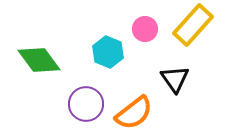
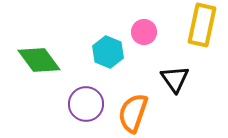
yellow rectangle: moved 9 px right; rotated 30 degrees counterclockwise
pink circle: moved 1 px left, 3 px down
orange semicircle: moved 1 px left; rotated 147 degrees clockwise
